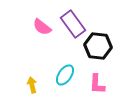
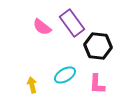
purple rectangle: moved 1 px left, 1 px up
cyan ellipse: rotated 25 degrees clockwise
